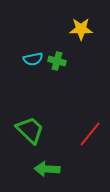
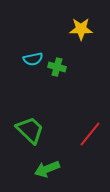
green cross: moved 6 px down
green arrow: rotated 25 degrees counterclockwise
